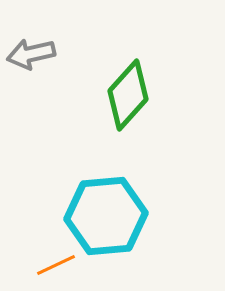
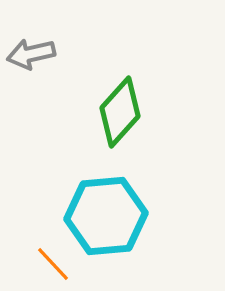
green diamond: moved 8 px left, 17 px down
orange line: moved 3 px left, 1 px up; rotated 72 degrees clockwise
